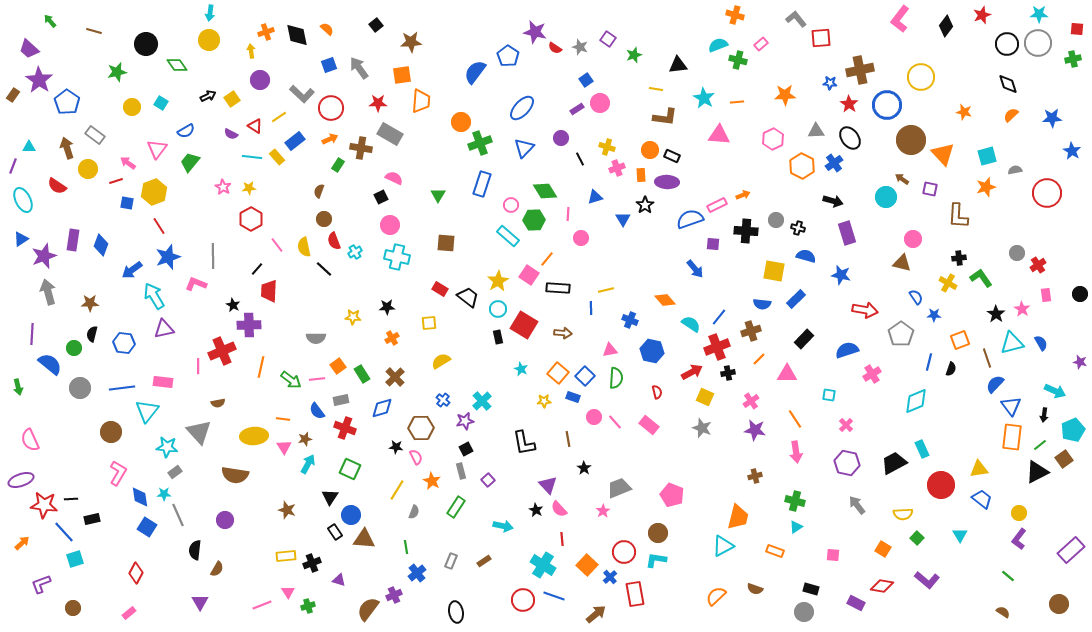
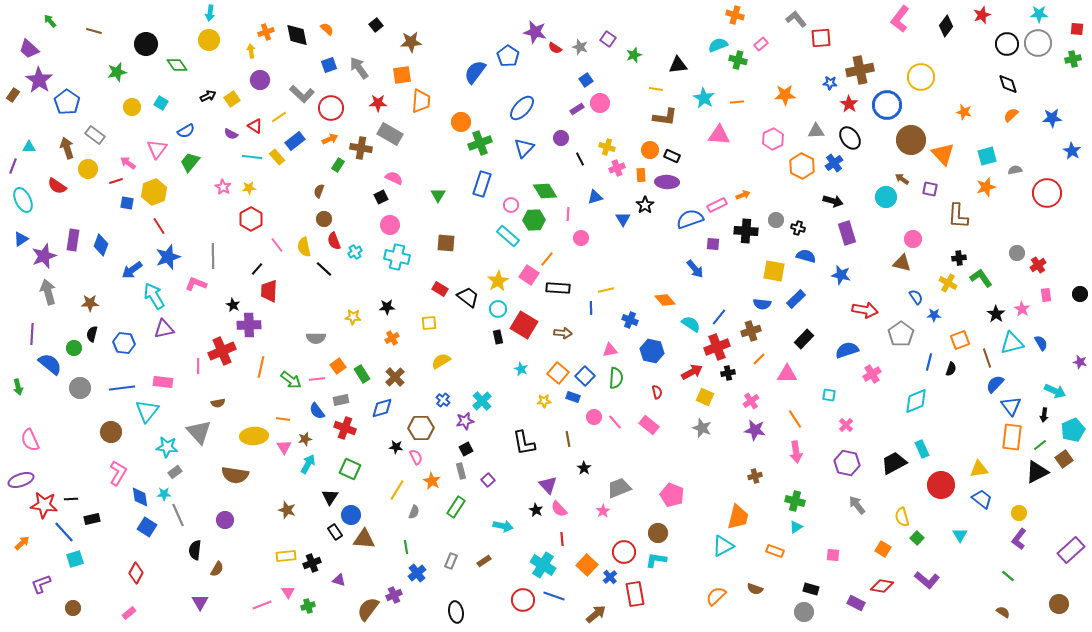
yellow semicircle at (903, 514): moved 1 px left, 3 px down; rotated 78 degrees clockwise
